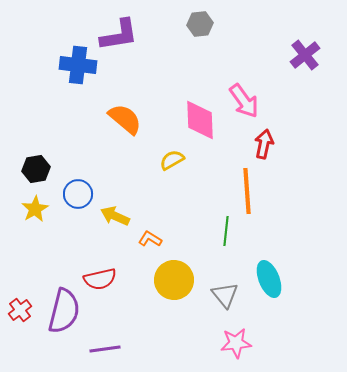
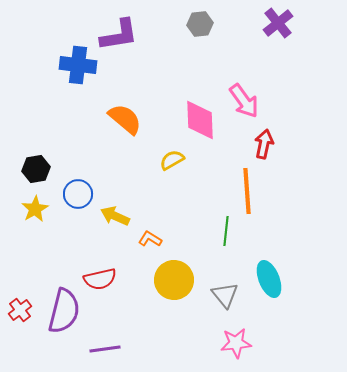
purple cross: moved 27 px left, 32 px up
